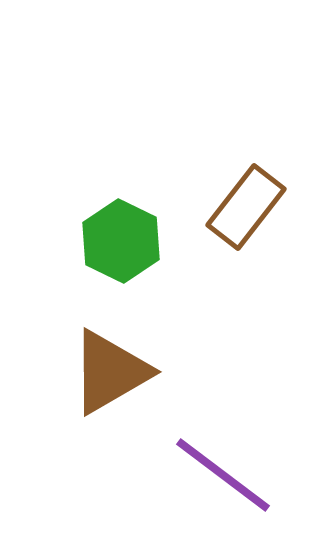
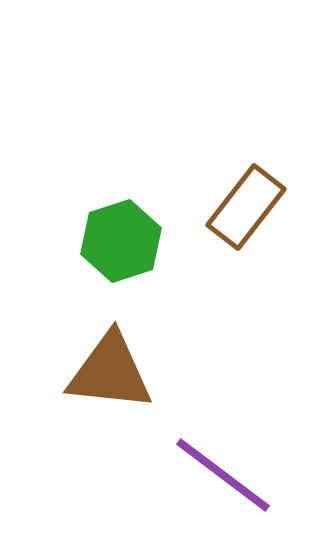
green hexagon: rotated 16 degrees clockwise
brown triangle: rotated 36 degrees clockwise
